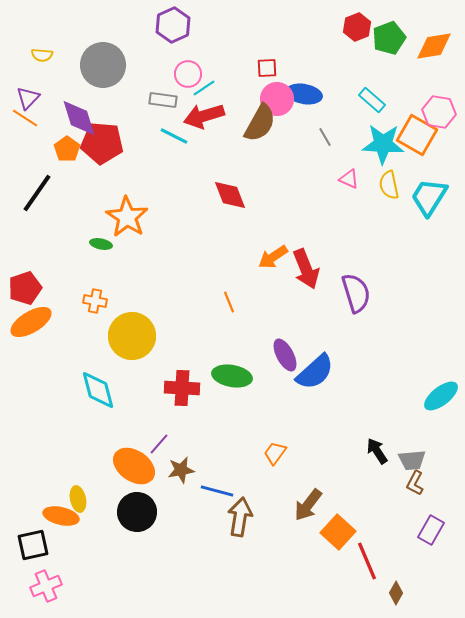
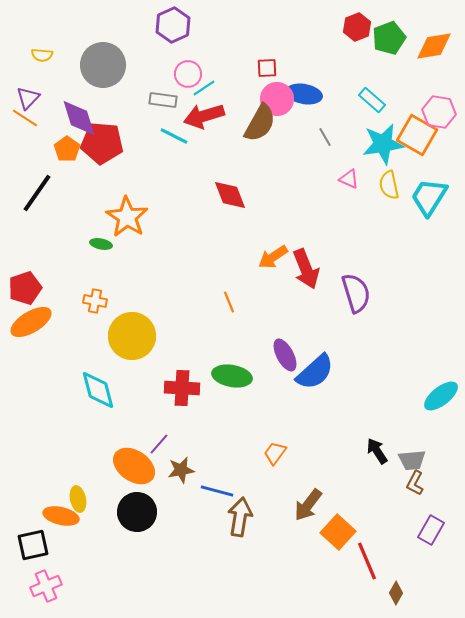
cyan star at (383, 144): rotated 12 degrees counterclockwise
